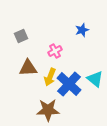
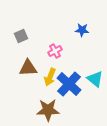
blue star: rotated 24 degrees clockwise
